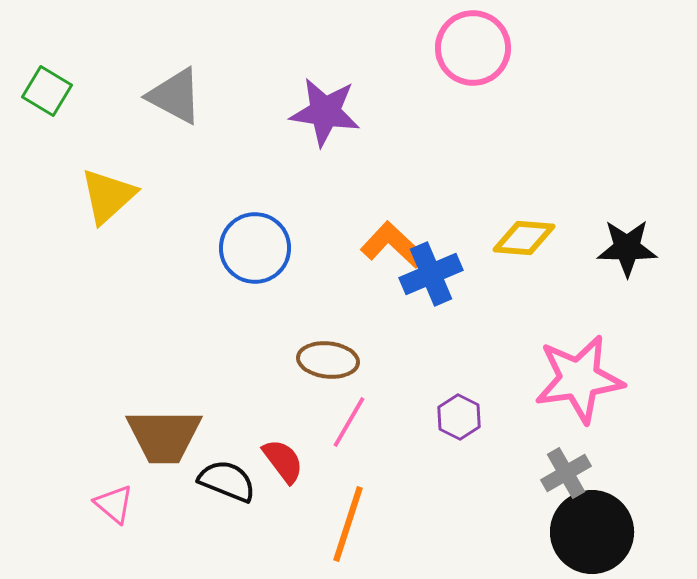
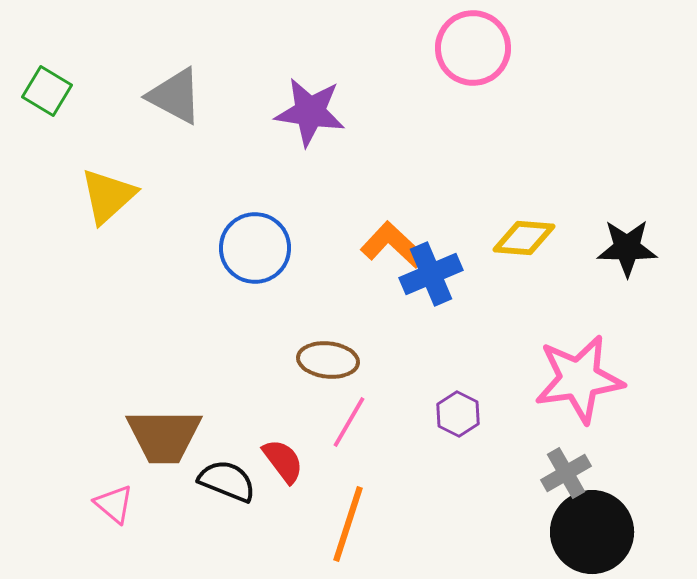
purple star: moved 15 px left
purple hexagon: moved 1 px left, 3 px up
